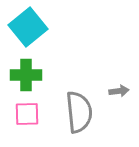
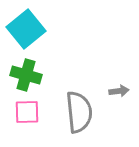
cyan square: moved 2 px left, 2 px down
green cross: rotated 16 degrees clockwise
pink square: moved 2 px up
